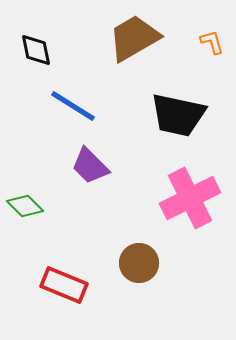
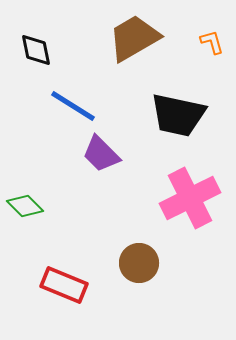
purple trapezoid: moved 11 px right, 12 px up
